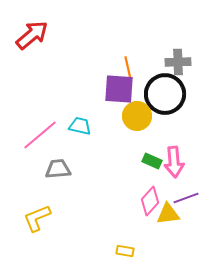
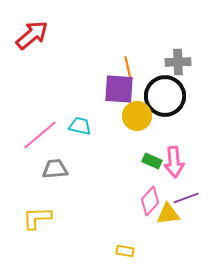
black circle: moved 2 px down
gray trapezoid: moved 3 px left
yellow L-shape: rotated 20 degrees clockwise
